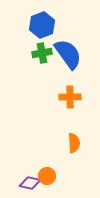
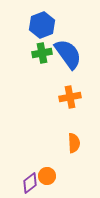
orange cross: rotated 10 degrees counterclockwise
purple diamond: rotated 50 degrees counterclockwise
